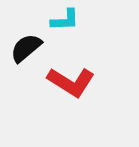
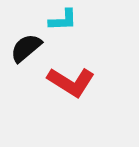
cyan L-shape: moved 2 px left
